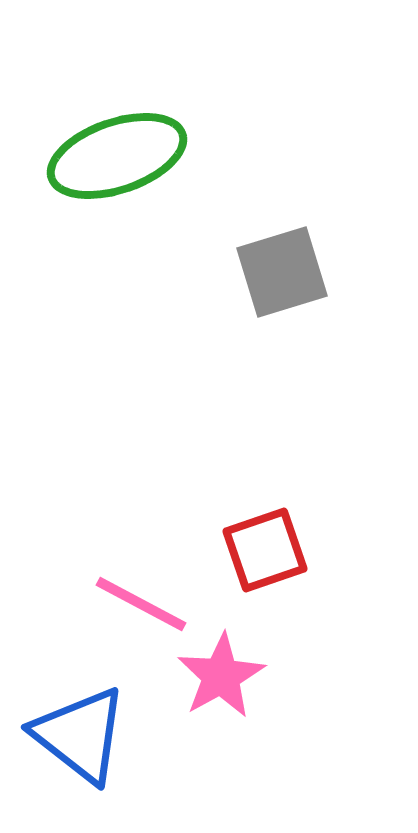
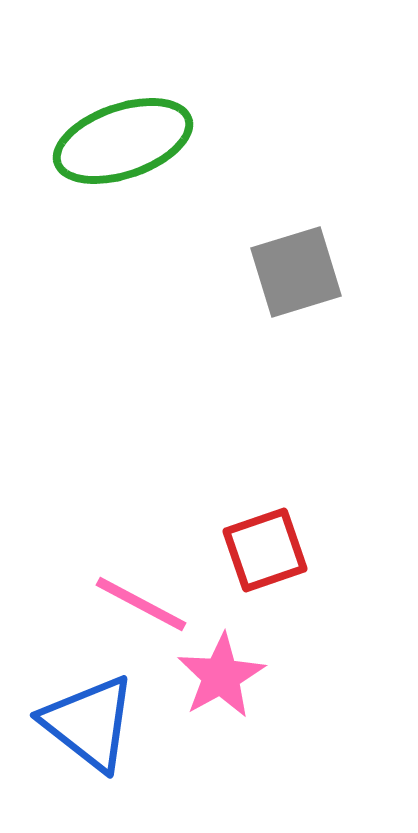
green ellipse: moved 6 px right, 15 px up
gray square: moved 14 px right
blue triangle: moved 9 px right, 12 px up
